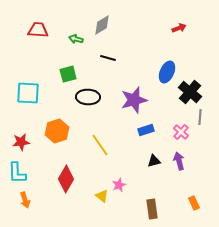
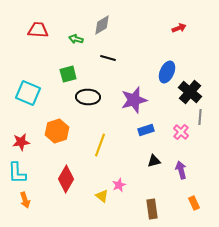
cyan square: rotated 20 degrees clockwise
yellow line: rotated 55 degrees clockwise
purple arrow: moved 2 px right, 9 px down
